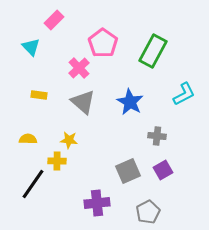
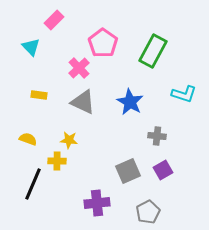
cyan L-shape: rotated 45 degrees clockwise
gray triangle: rotated 16 degrees counterclockwise
yellow semicircle: rotated 18 degrees clockwise
black line: rotated 12 degrees counterclockwise
